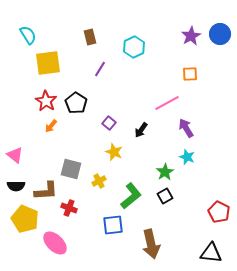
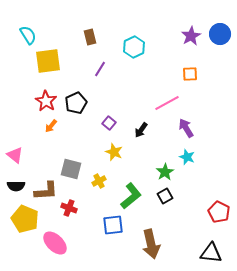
yellow square: moved 2 px up
black pentagon: rotated 15 degrees clockwise
